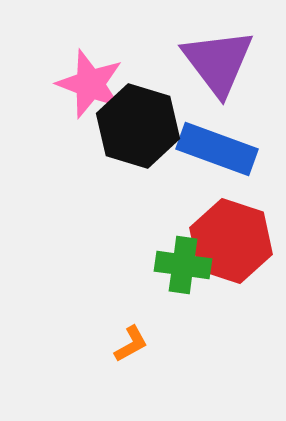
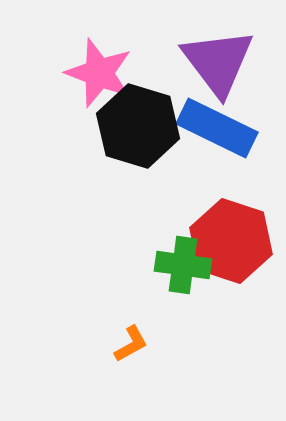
pink star: moved 9 px right, 11 px up
blue rectangle: moved 21 px up; rotated 6 degrees clockwise
